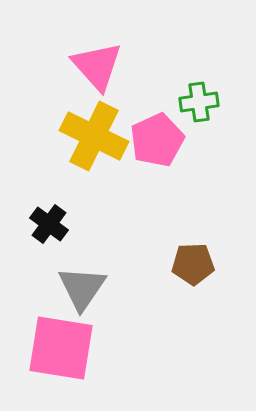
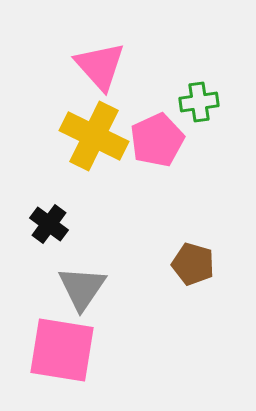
pink triangle: moved 3 px right
brown pentagon: rotated 18 degrees clockwise
pink square: moved 1 px right, 2 px down
